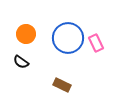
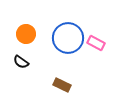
pink rectangle: rotated 36 degrees counterclockwise
